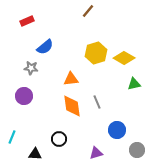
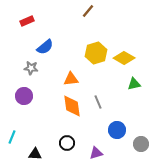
gray line: moved 1 px right
black circle: moved 8 px right, 4 px down
gray circle: moved 4 px right, 6 px up
